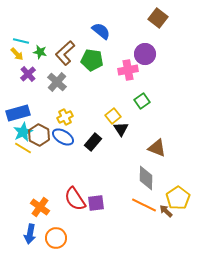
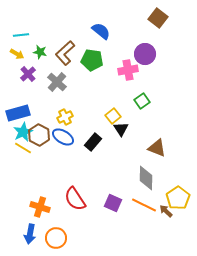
cyan line: moved 6 px up; rotated 21 degrees counterclockwise
yellow arrow: rotated 16 degrees counterclockwise
purple square: moved 17 px right; rotated 30 degrees clockwise
orange cross: rotated 18 degrees counterclockwise
